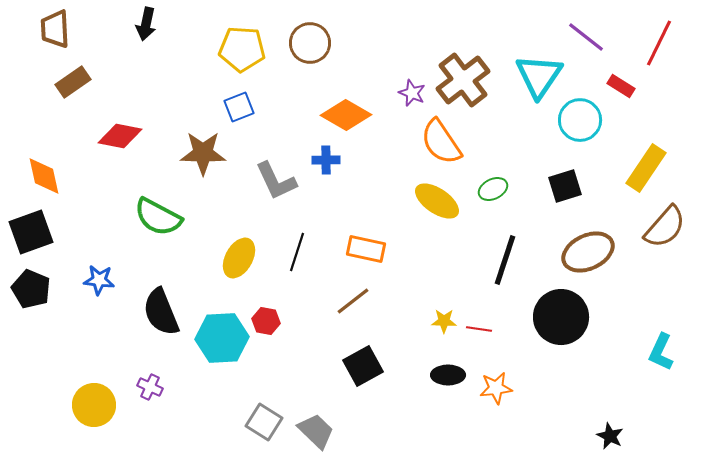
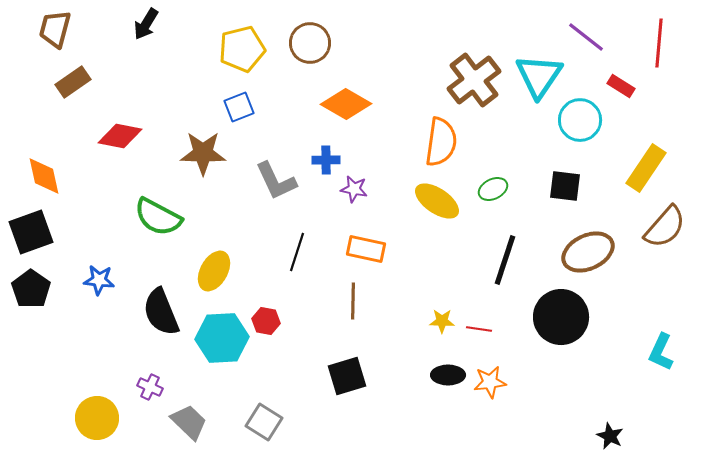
black arrow at (146, 24): rotated 20 degrees clockwise
brown trapezoid at (55, 29): rotated 18 degrees clockwise
red line at (659, 43): rotated 21 degrees counterclockwise
yellow pentagon at (242, 49): rotated 18 degrees counterclockwise
brown cross at (463, 80): moved 11 px right
purple star at (412, 93): moved 58 px left, 96 px down; rotated 12 degrees counterclockwise
orange diamond at (346, 115): moved 11 px up
orange semicircle at (441, 142): rotated 138 degrees counterclockwise
black square at (565, 186): rotated 24 degrees clockwise
yellow ellipse at (239, 258): moved 25 px left, 13 px down
black pentagon at (31, 289): rotated 12 degrees clockwise
brown line at (353, 301): rotated 51 degrees counterclockwise
yellow star at (444, 321): moved 2 px left
black square at (363, 366): moved 16 px left, 10 px down; rotated 12 degrees clockwise
orange star at (496, 388): moved 6 px left, 6 px up
yellow circle at (94, 405): moved 3 px right, 13 px down
gray trapezoid at (316, 431): moved 127 px left, 9 px up
